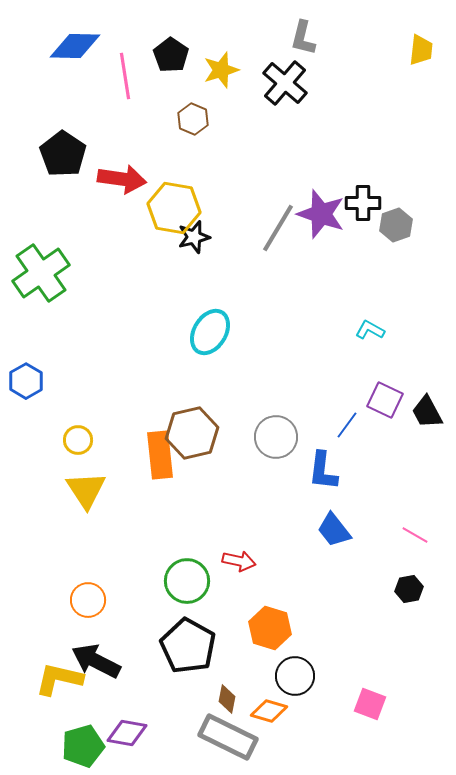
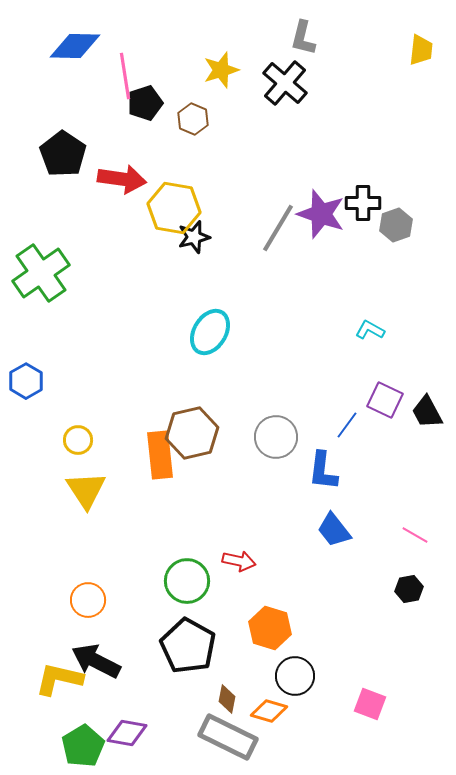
black pentagon at (171, 55): moved 26 px left, 48 px down; rotated 20 degrees clockwise
green pentagon at (83, 746): rotated 15 degrees counterclockwise
